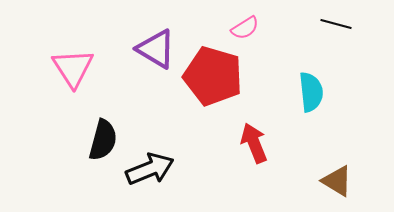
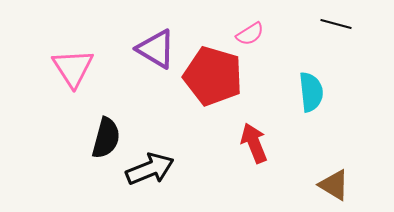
pink semicircle: moved 5 px right, 6 px down
black semicircle: moved 3 px right, 2 px up
brown triangle: moved 3 px left, 4 px down
